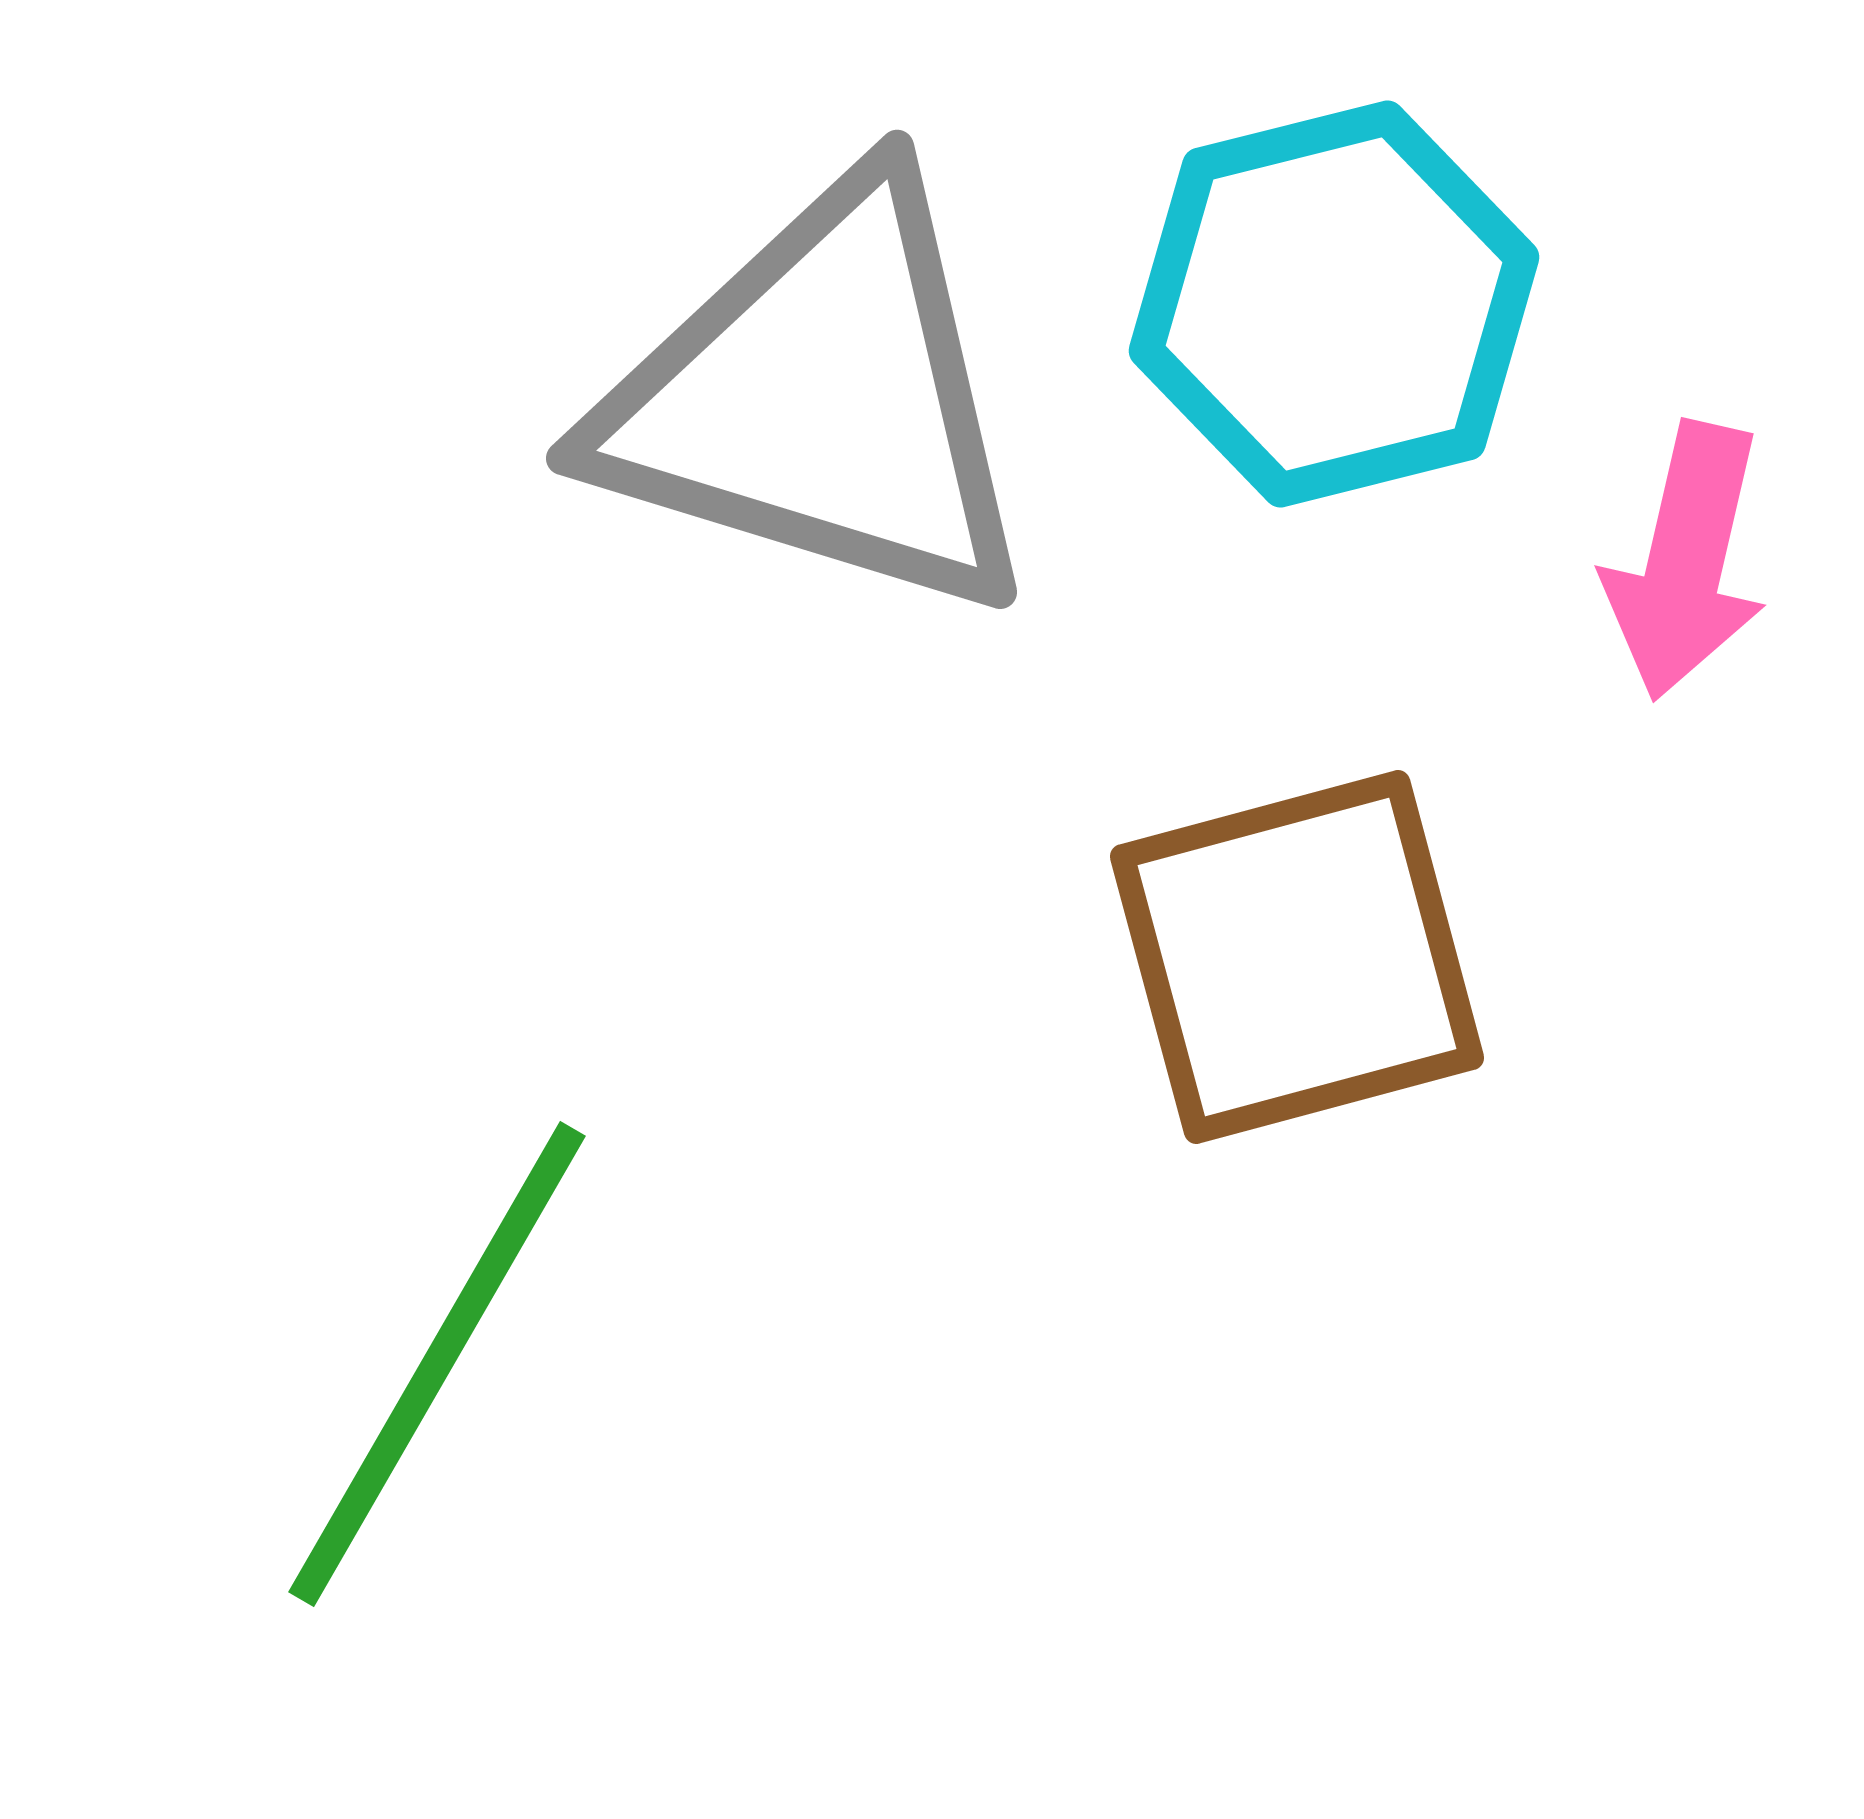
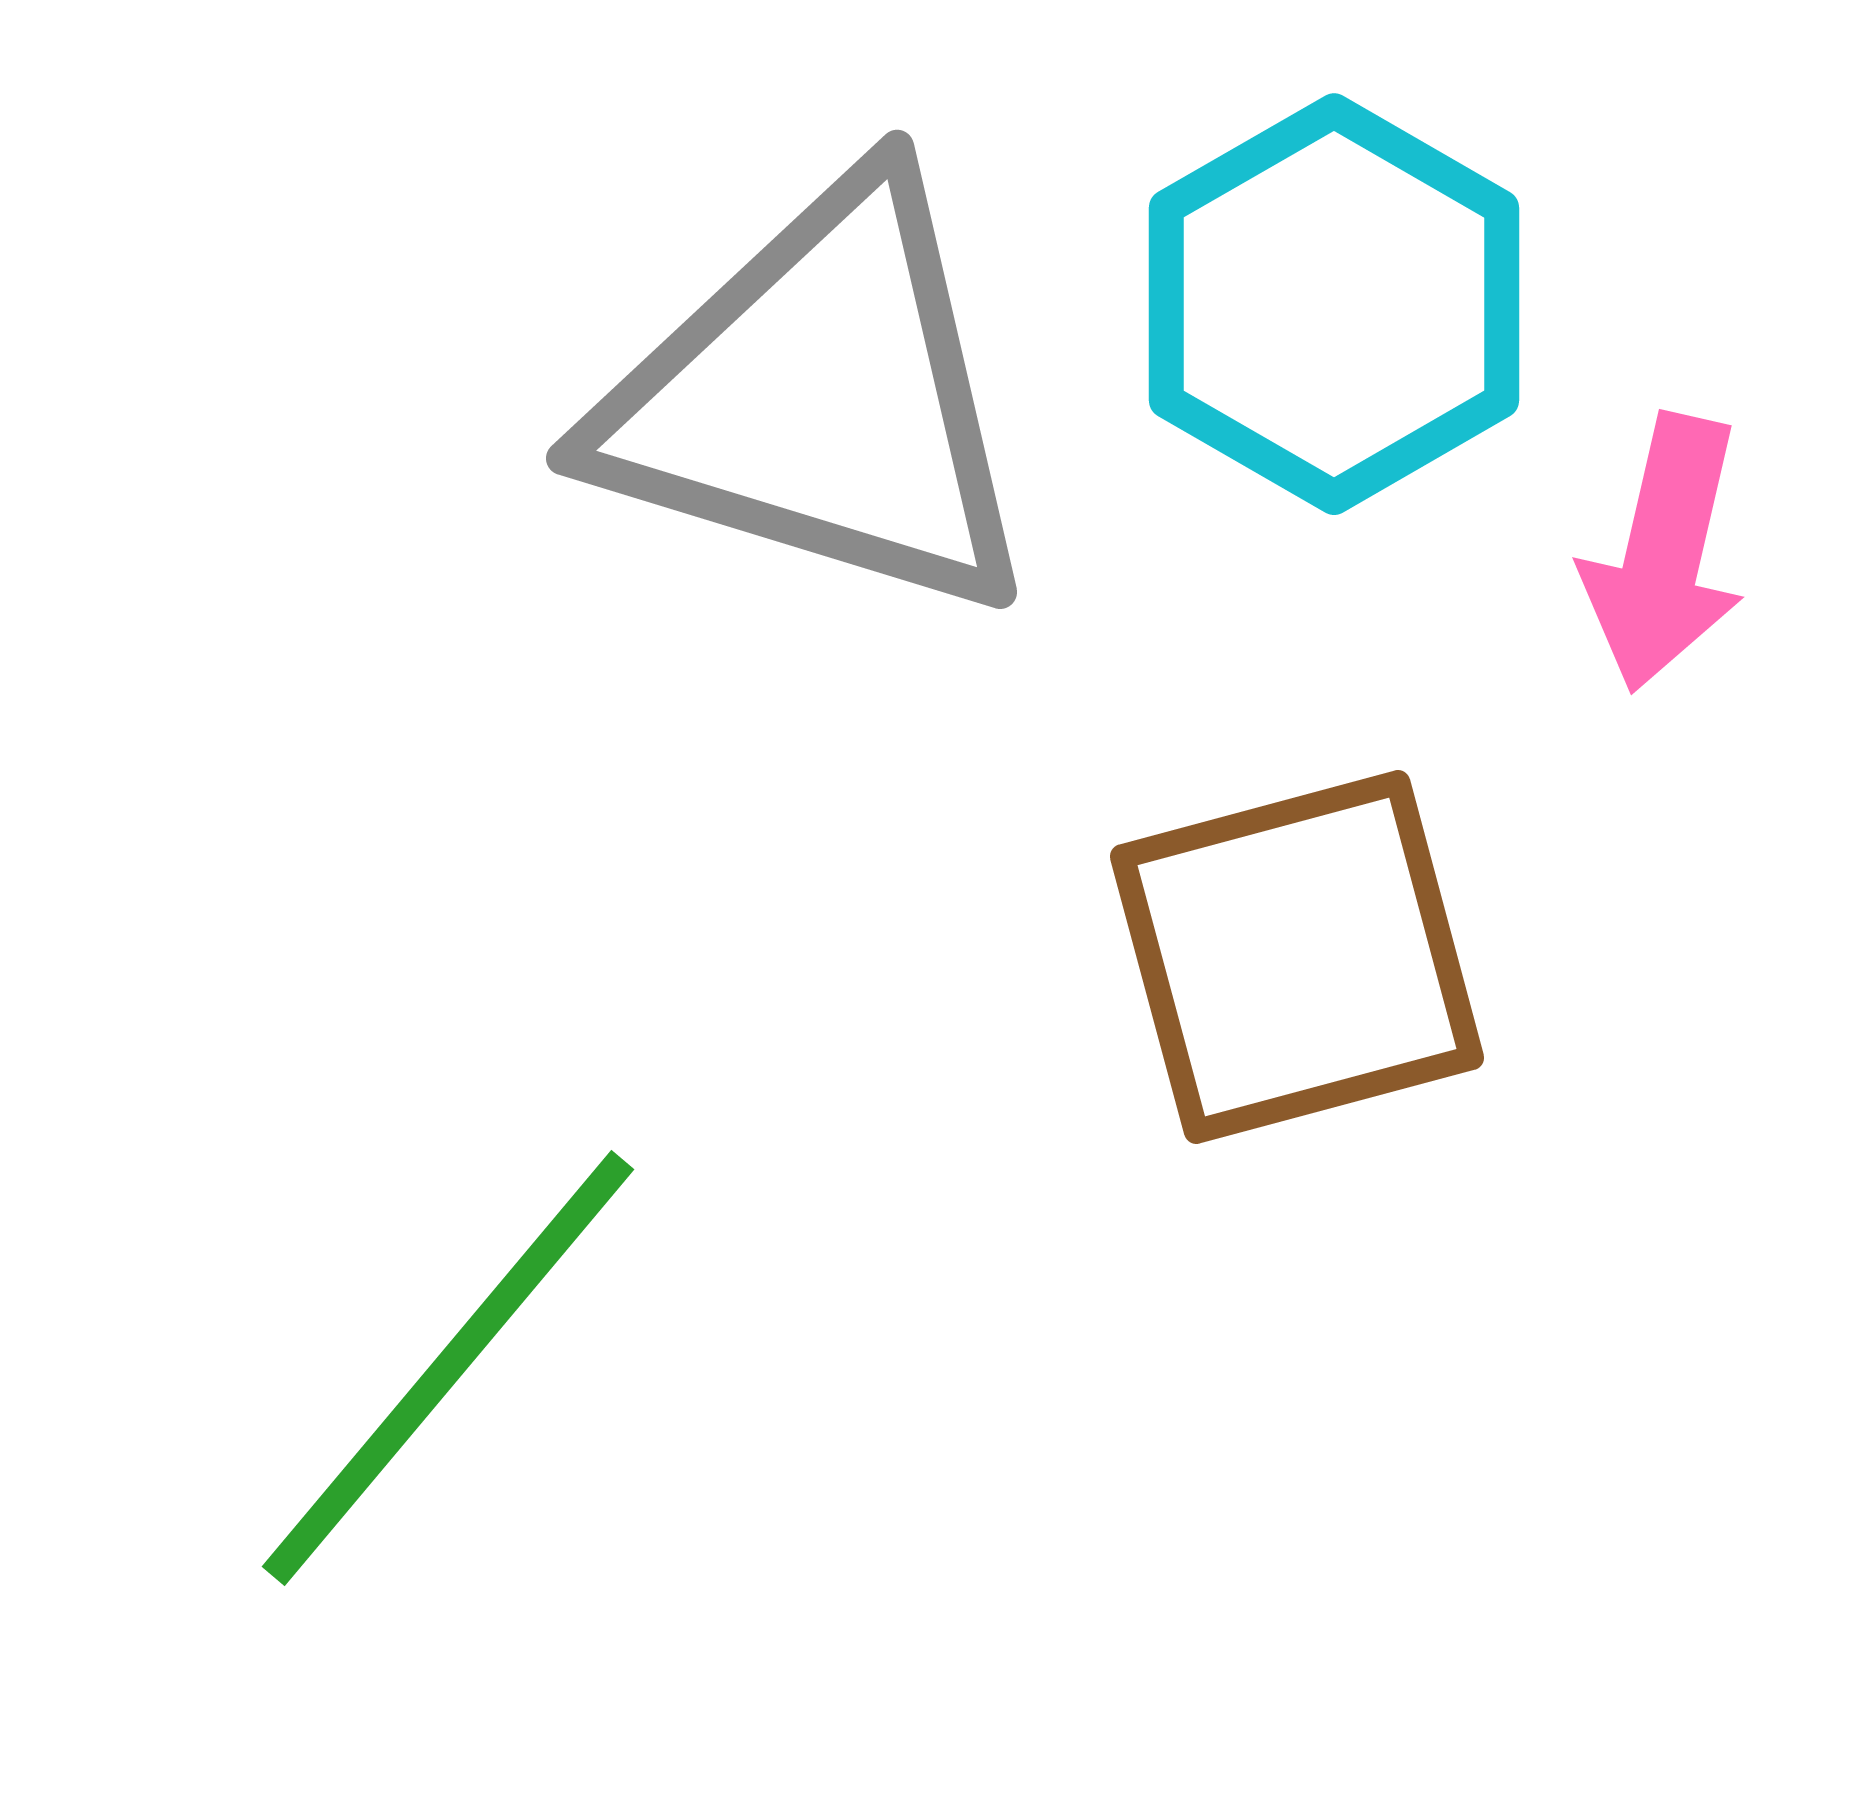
cyan hexagon: rotated 16 degrees counterclockwise
pink arrow: moved 22 px left, 8 px up
green line: moved 11 px right, 4 px down; rotated 10 degrees clockwise
